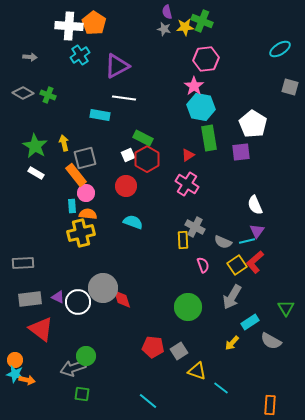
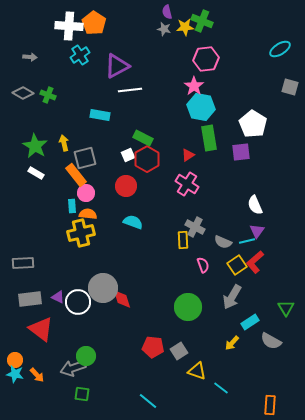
white line at (124, 98): moved 6 px right, 8 px up; rotated 15 degrees counterclockwise
orange arrow at (27, 380): moved 10 px right, 5 px up; rotated 35 degrees clockwise
